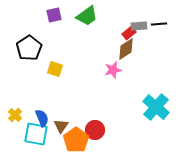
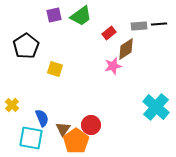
green trapezoid: moved 6 px left
red rectangle: moved 20 px left
black pentagon: moved 3 px left, 2 px up
pink star: moved 4 px up
yellow cross: moved 3 px left, 10 px up
brown triangle: moved 2 px right, 3 px down
red circle: moved 4 px left, 5 px up
cyan square: moved 5 px left, 4 px down
orange pentagon: moved 1 px down
